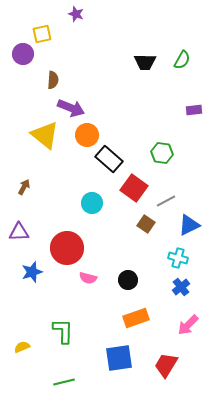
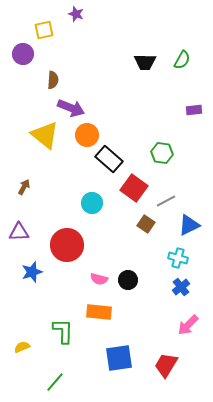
yellow square: moved 2 px right, 4 px up
red circle: moved 3 px up
pink semicircle: moved 11 px right, 1 px down
orange rectangle: moved 37 px left, 6 px up; rotated 25 degrees clockwise
green line: moved 9 px left; rotated 35 degrees counterclockwise
